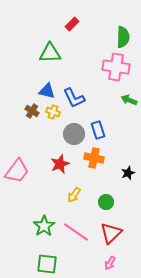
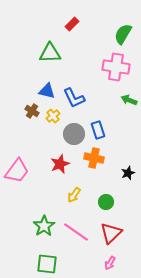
green semicircle: moved 3 px up; rotated 150 degrees counterclockwise
yellow cross: moved 4 px down; rotated 32 degrees clockwise
